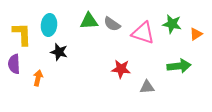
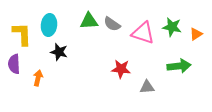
green star: moved 3 px down
